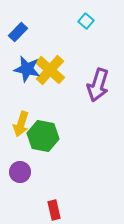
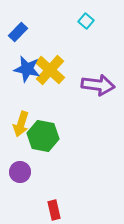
purple arrow: rotated 100 degrees counterclockwise
